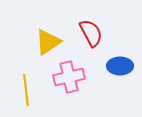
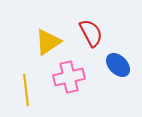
blue ellipse: moved 2 px left, 1 px up; rotated 45 degrees clockwise
